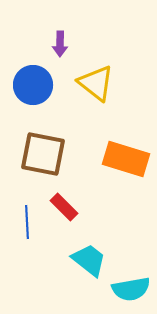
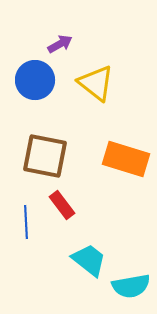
purple arrow: rotated 120 degrees counterclockwise
blue circle: moved 2 px right, 5 px up
brown square: moved 2 px right, 2 px down
red rectangle: moved 2 px left, 2 px up; rotated 8 degrees clockwise
blue line: moved 1 px left
cyan semicircle: moved 3 px up
